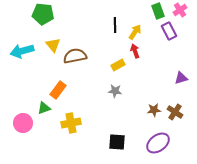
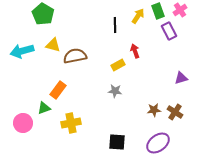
green pentagon: rotated 25 degrees clockwise
yellow arrow: moved 3 px right, 16 px up
yellow triangle: rotated 35 degrees counterclockwise
